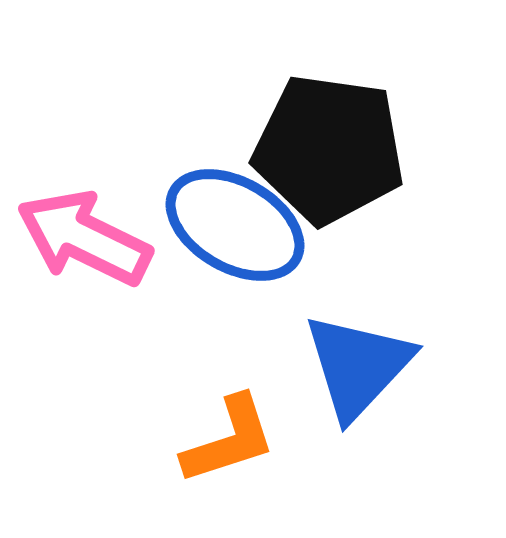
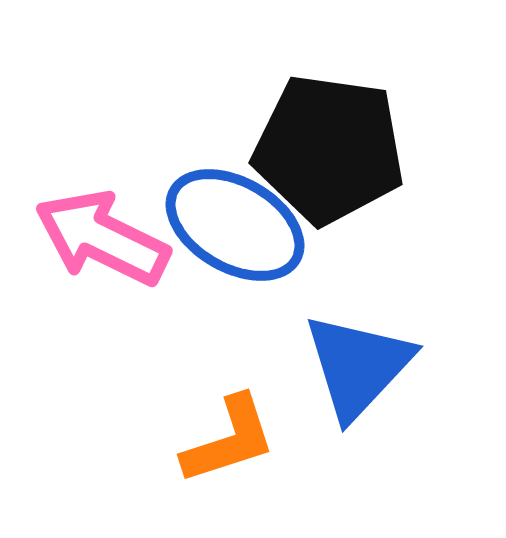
pink arrow: moved 18 px right
